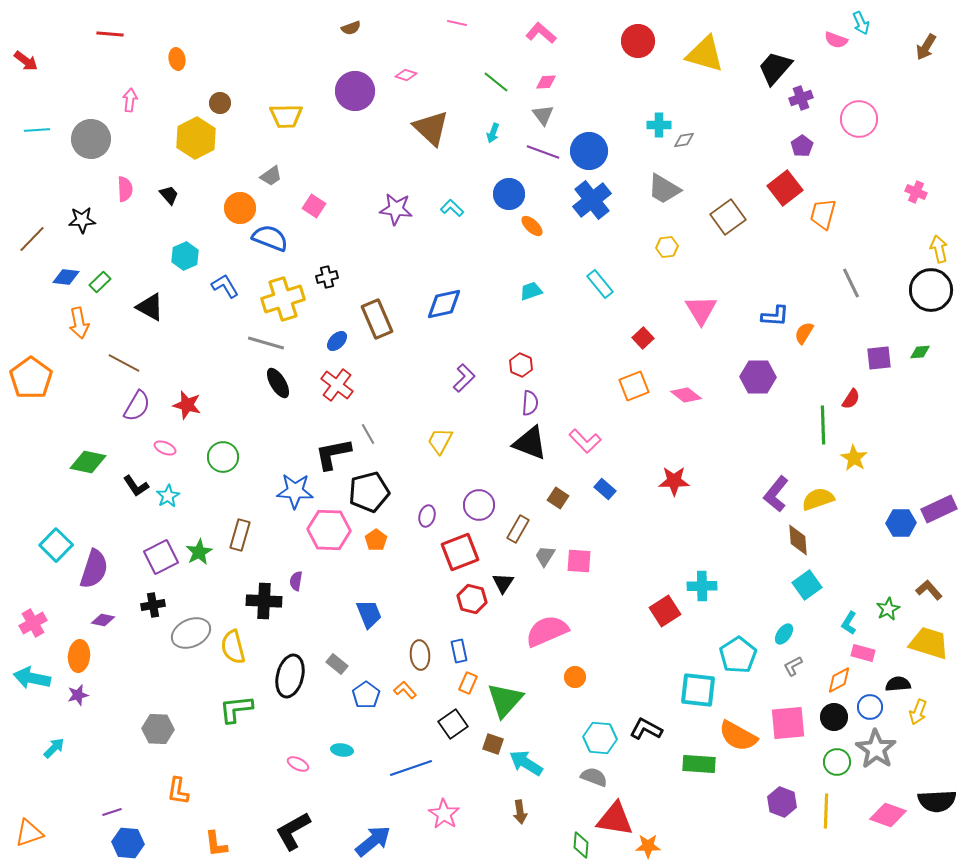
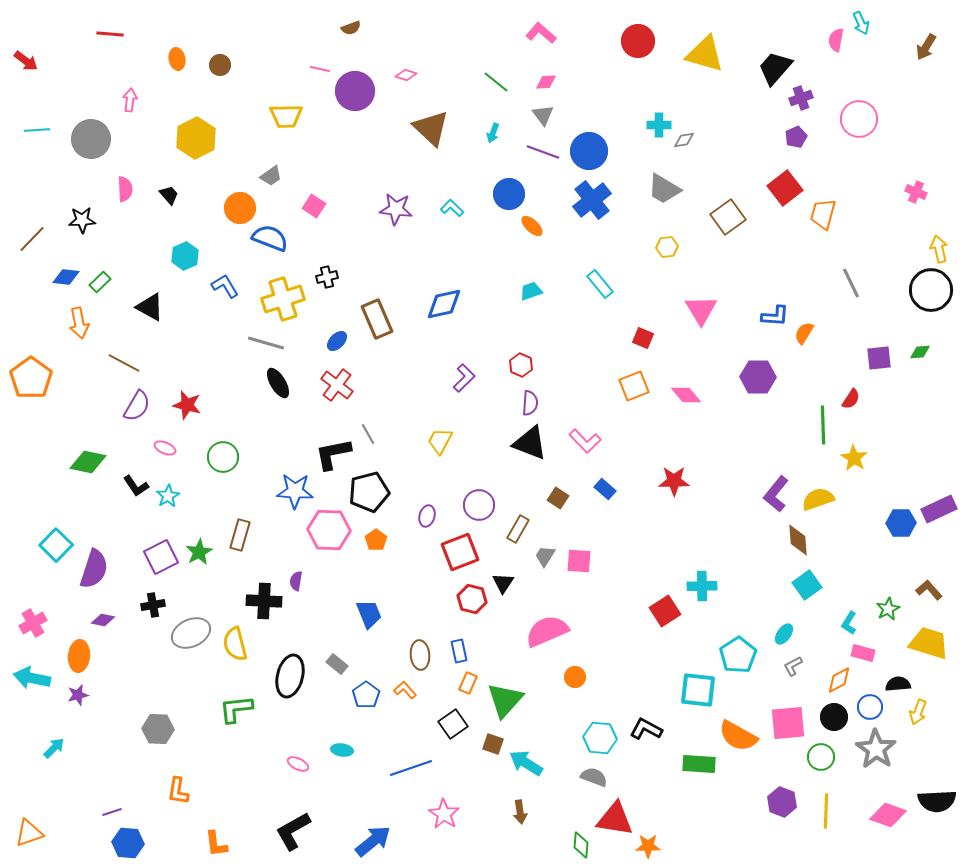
pink line at (457, 23): moved 137 px left, 46 px down
pink semicircle at (836, 40): rotated 80 degrees clockwise
brown circle at (220, 103): moved 38 px up
purple pentagon at (802, 146): moved 6 px left, 9 px up; rotated 10 degrees clockwise
red square at (643, 338): rotated 25 degrees counterclockwise
pink diamond at (686, 395): rotated 12 degrees clockwise
yellow semicircle at (233, 647): moved 2 px right, 3 px up
green circle at (837, 762): moved 16 px left, 5 px up
